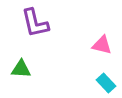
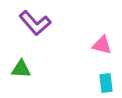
purple L-shape: rotated 28 degrees counterclockwise
cyan rectangle: rotated 36 degrees clockwise
